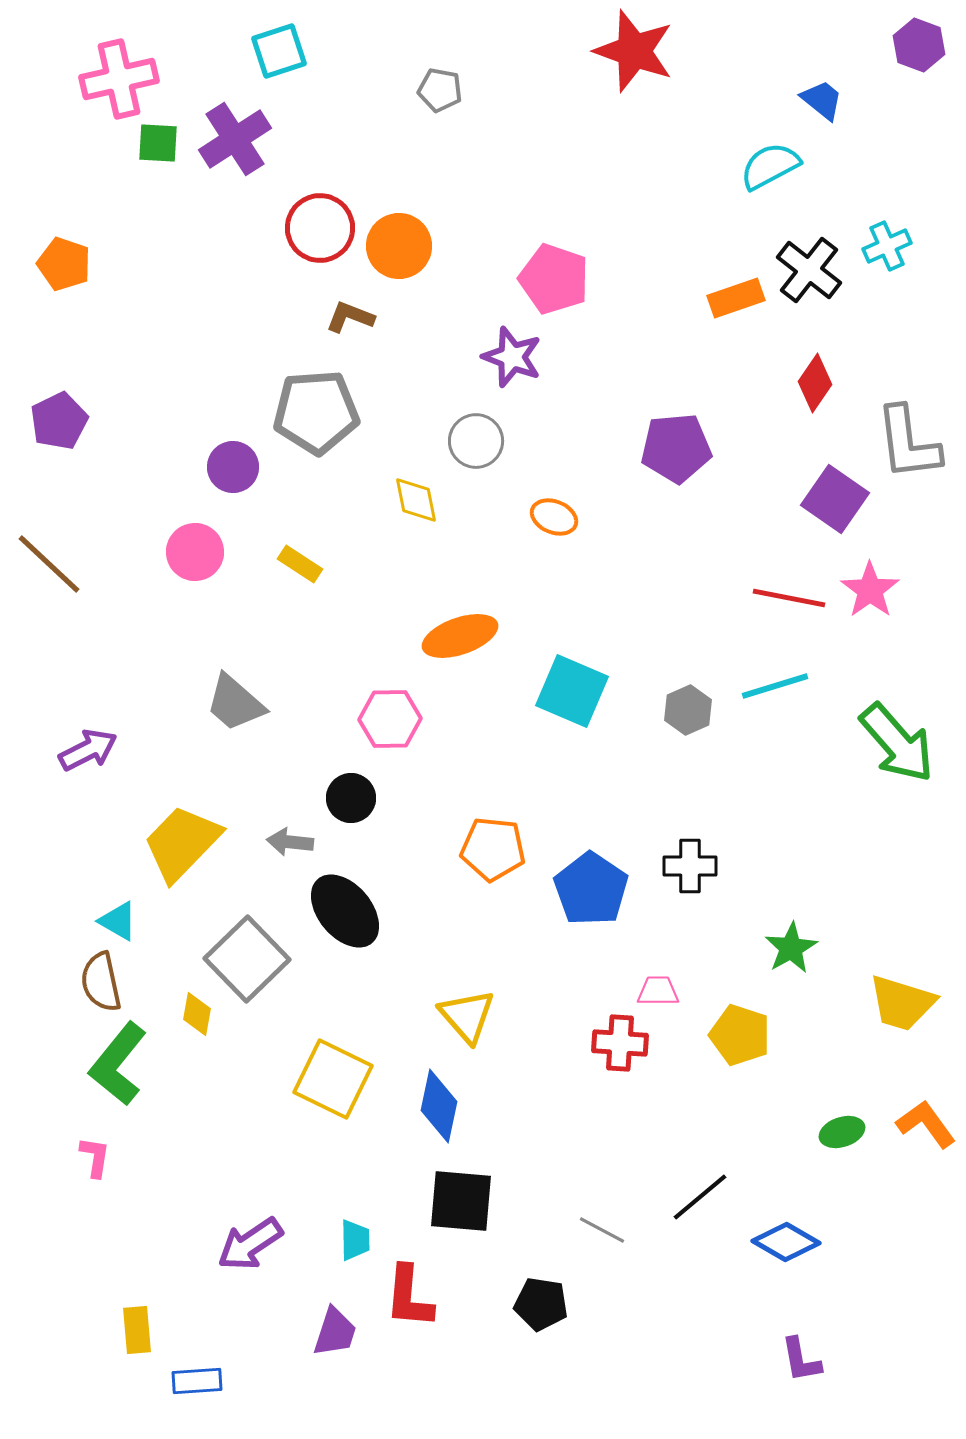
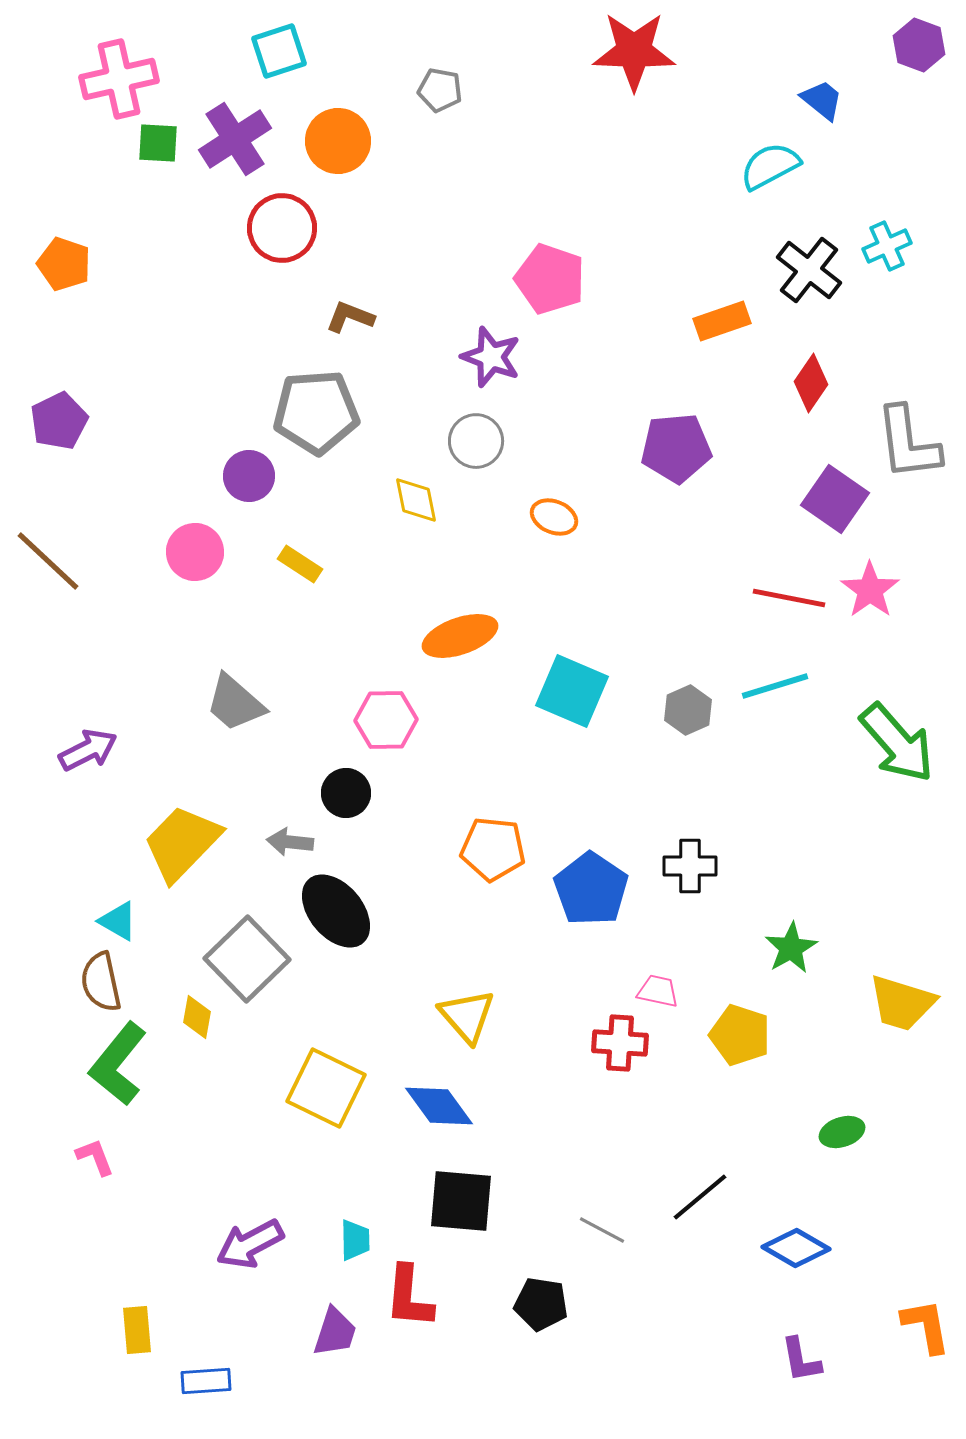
red star at (634, 51): rotated 18 degrees counterclockwise
red circle at (320, 228): moved 38 px left
orange circle at (399, 246): moved 61 px left, 105 px up
pink pentagon at (554, 279): moved 4 px left
orange rectangle at (736, 298): moved 14 px left, 23 px down
purple star at (512, 357): moved 21 px left
red diamond at (815, 383): moved 4 px left
purple circle at (233, 467): moved 16 px right, 9 px down
brown line at (49, 564): moved 1 px left, 3 px up
pink hexagon at (390, 719): moved 4 px left, 1 px down
black circle at (351, 798): moved 5 px left, 5 px up
black ellipse at (345, 911): moved 9 px left
pink trapezoid at (658, 991): rotated 12 degrees clockwise
yellow diamond at (197, 1014): moved 3 px down
yellow square at (333, 1079): moved 7 px left, 9 px down
blue diamond at (439, 1106): rotated 48 degrees counterclockwise
orange L-shape at (926, 1124): moved 202 px down; rotated 26 degrees clockwise
pink L-shape at (95, 1157): rotated 30 degrees counterclockwise
blue diamond at (786, 1242): moved 10 px right, 6 px down
purple arrow at (250, 1244): rotated 6 degrees clockwise
blue rectangle at (197, 1381): moved 9 px right
